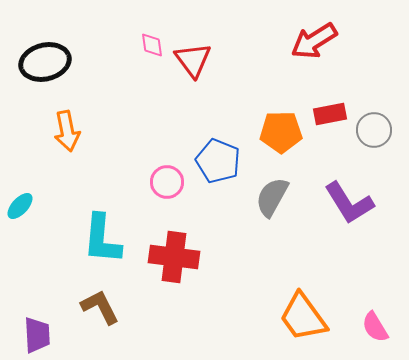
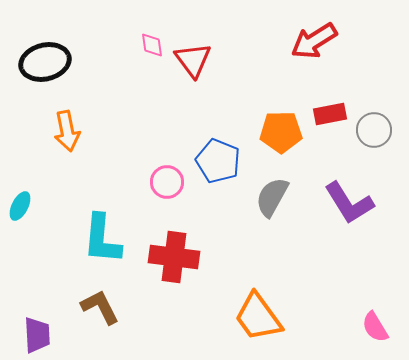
cyan ellipse: rotated 16 degrees counterclockwise
orange trapezoid: moved 45 px left
